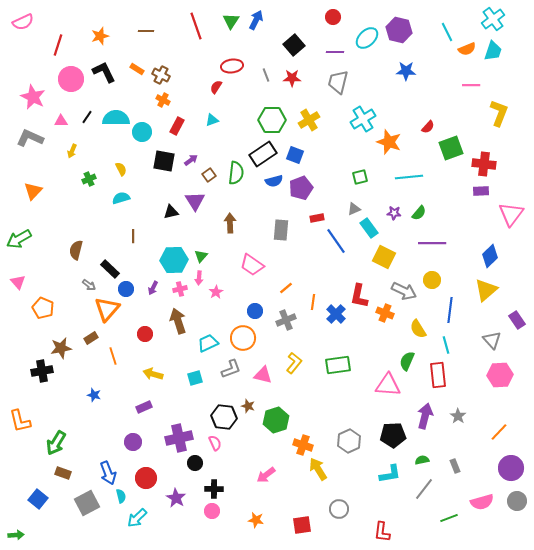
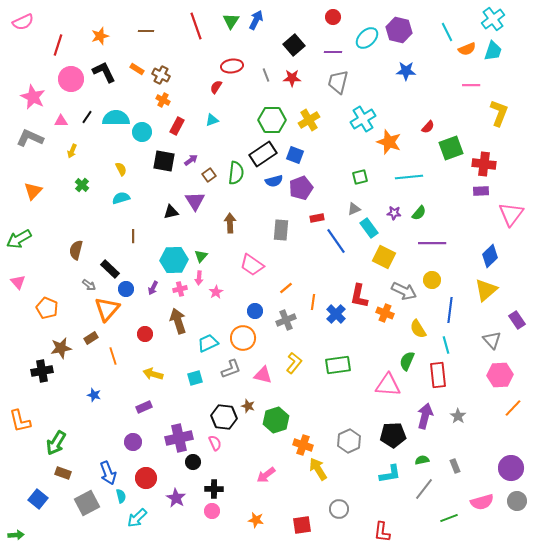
purple line at (335, 52): moved 2 px left
green cross at (89, 179): moved 7 px left, 6 px down; rotated 24 degrees counterclockwise
orange pentagon at (43, 308): moved 4 px right
orange line at (499, 432): moved 14 px right, 24 px up
black circle at (195, 463): moved 2 px left, 1 px up
